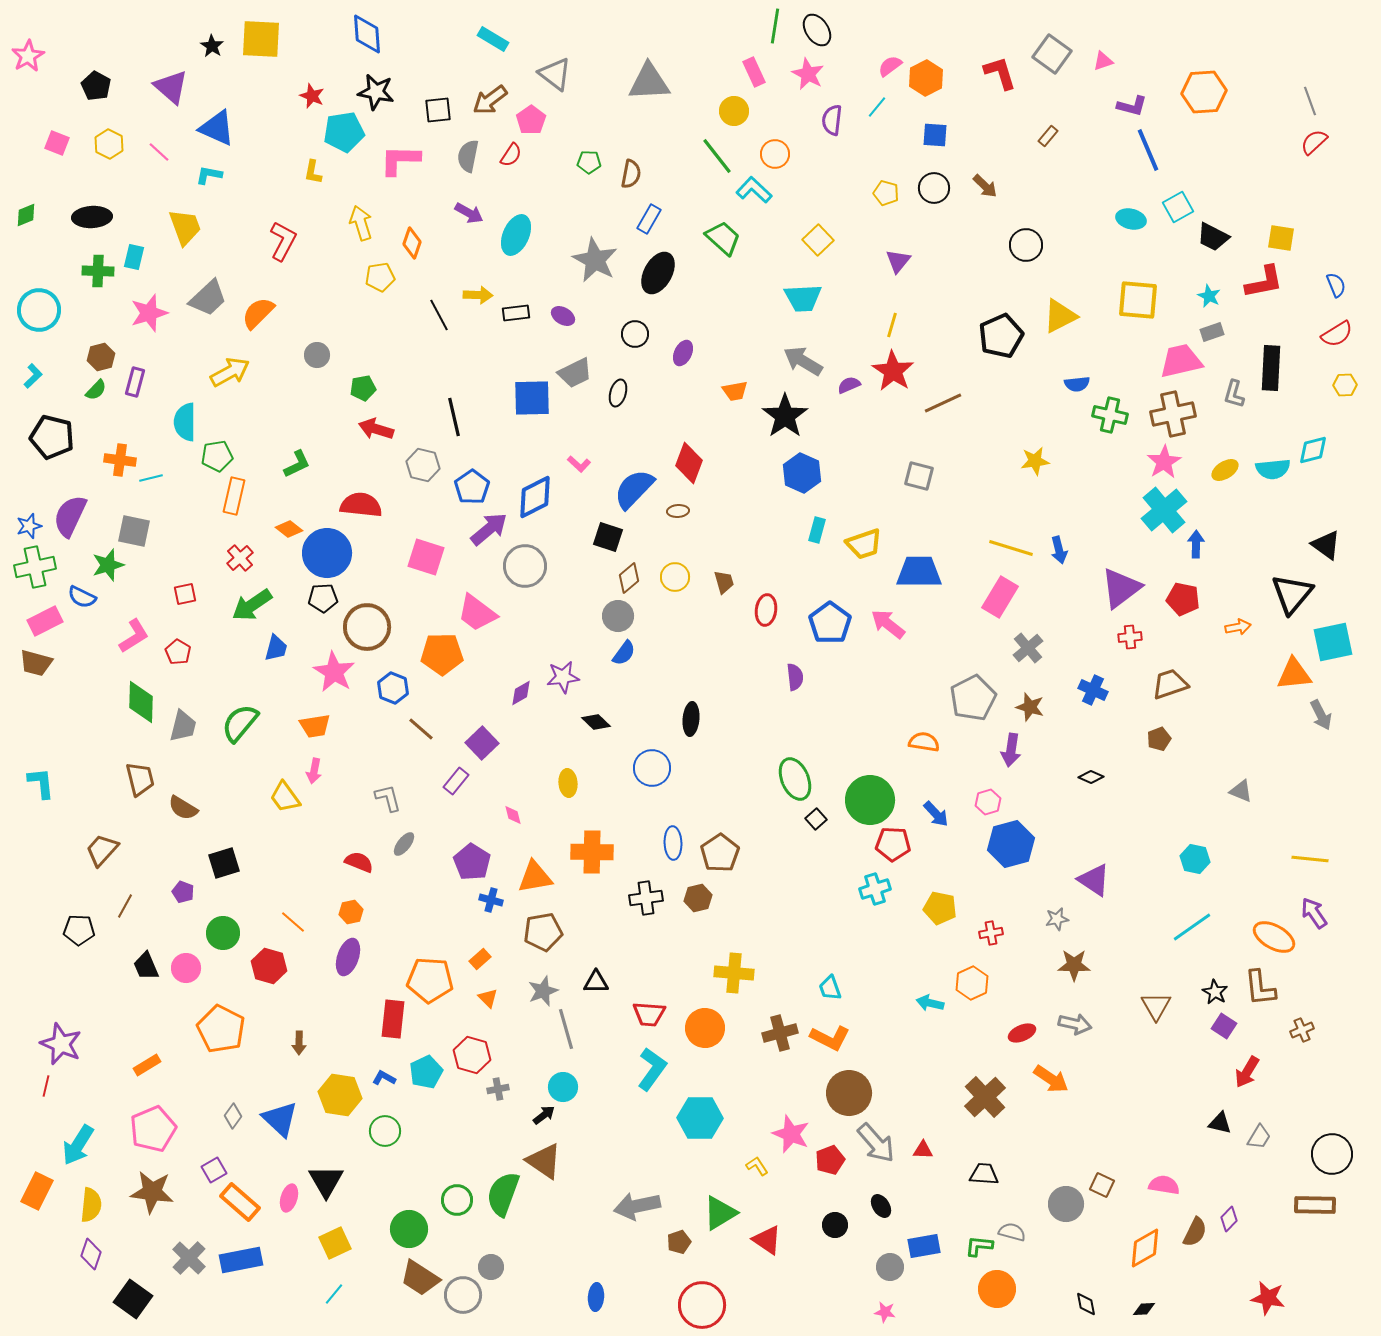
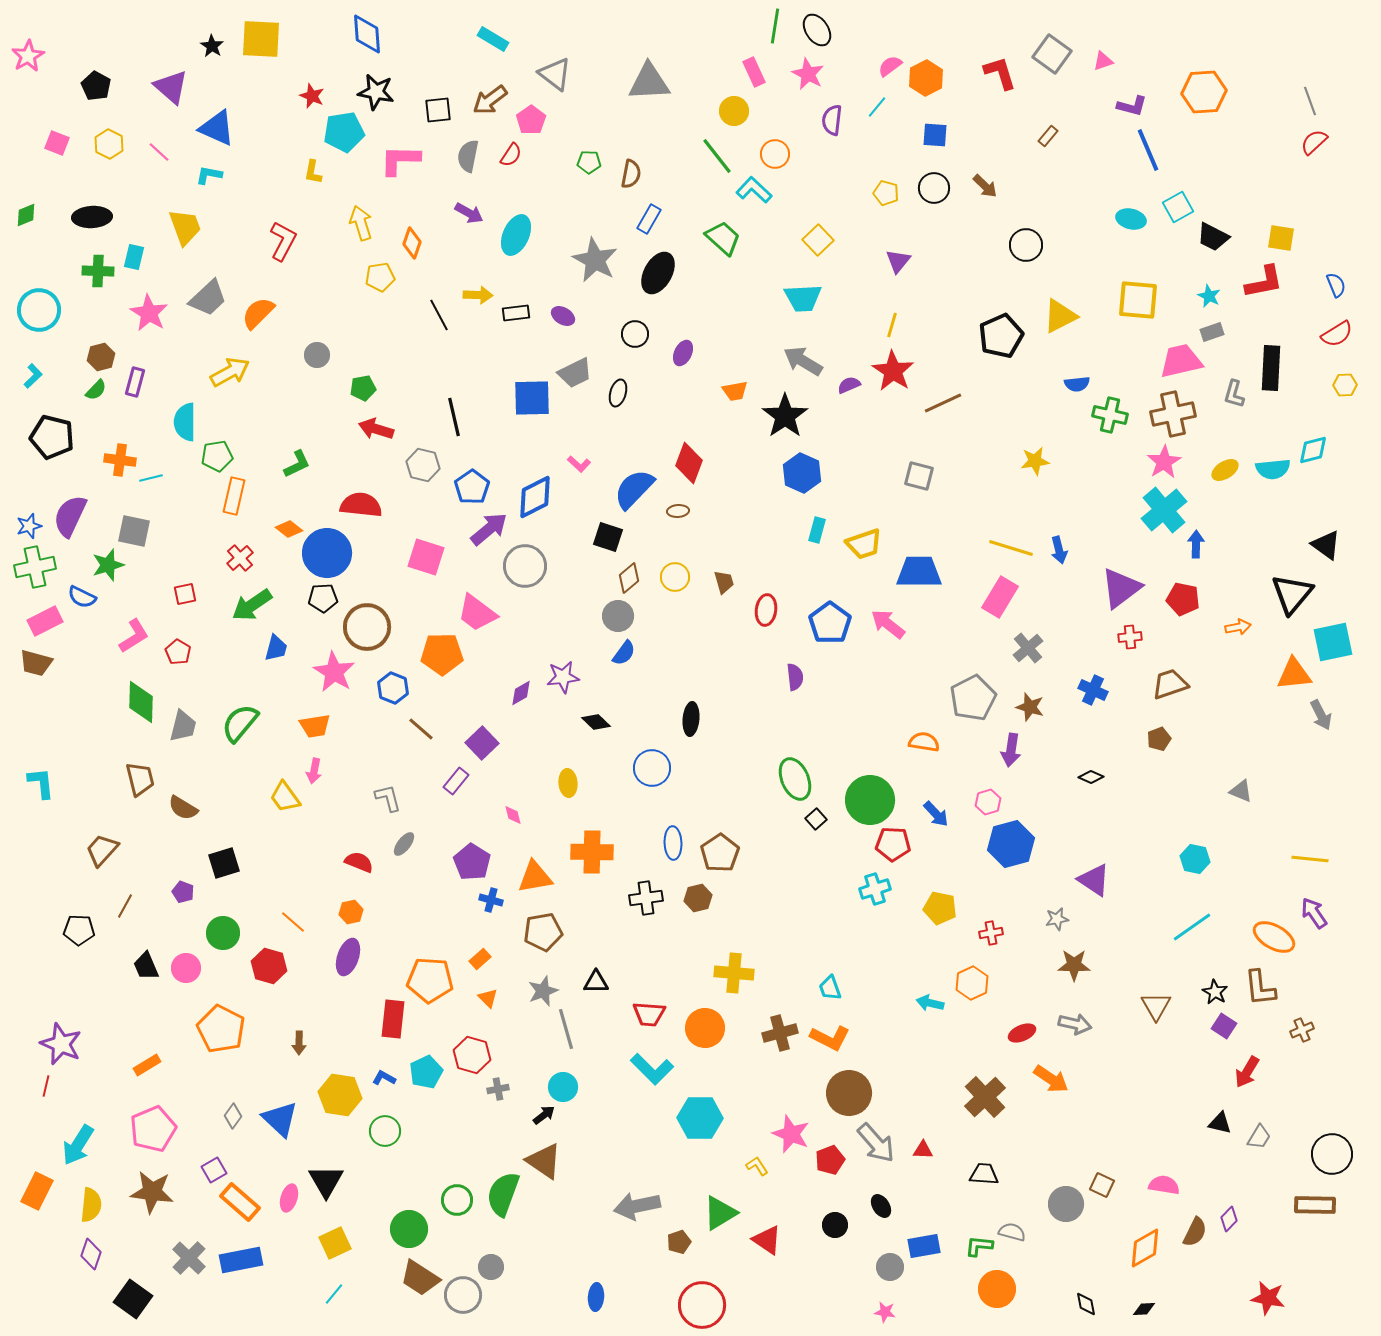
pink star at (149, 313): rotated 24 degrees counterclockwise
cyan L-shape at (652, 1069): rotated 99 degrees clockwise
